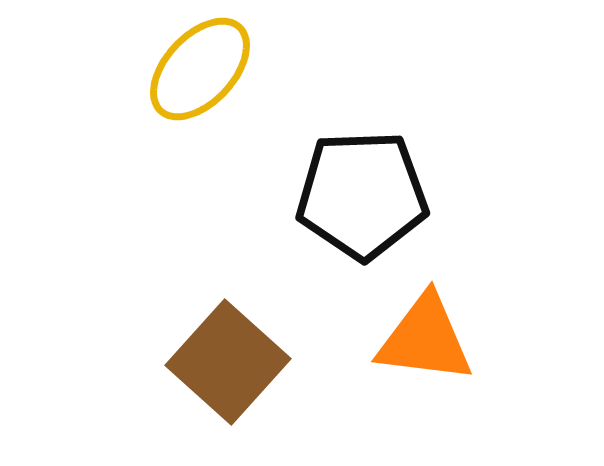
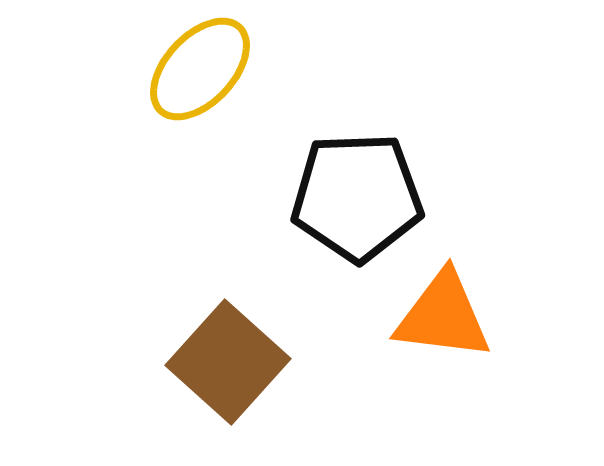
black pentagon: moved 5 px left, 2 px down
orange triangle: moved 18 px right, 23 px up
